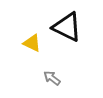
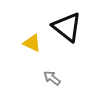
black triangle: rotated 12 degrees clockwise
